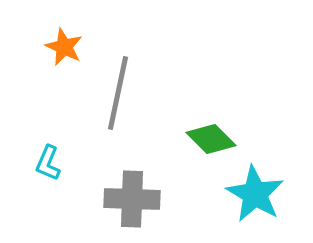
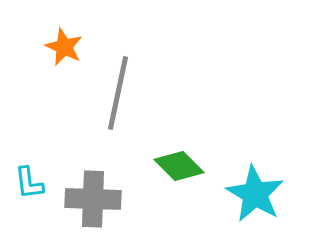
green diamond: moved 32 px left, 27 px down
cyan L-shape: moved 19 px left, 20 px down; rotated 30 degrees counterclockwise
gray cross: moved 39 px left
